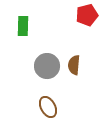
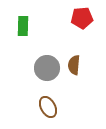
red pentagon: moved 5 px left, 3 px down; rotated 10 degrees clockwise
gray circle: moved 2 px down
